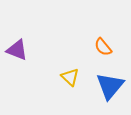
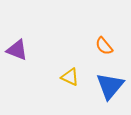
orange semicircle: moved 1 px right, 1 px up
yellow triangle: rotated 18 degrees counterclockwise
